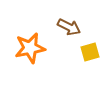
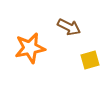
yellow square: moved 8 px down
